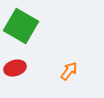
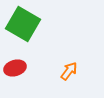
green square: moved 2 px right, 2 px up
